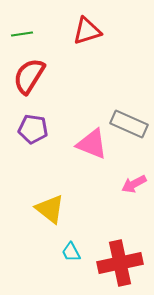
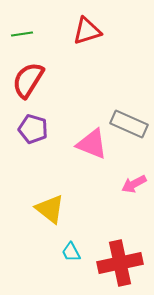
red semicircle: moved 1 px left, 4 px down
purple pentagon: rotated 8 degrees clockwise
